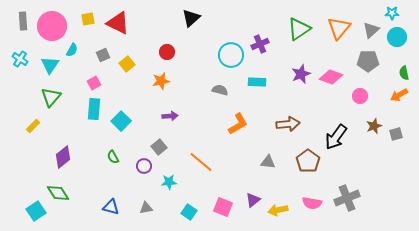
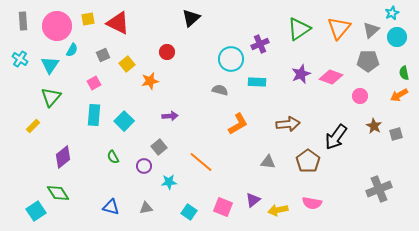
cyan star at (392, 13): rotated 24 degrees counterclockwise
pink circle at (52, 26): moved 5 px right
cyan circle at (231, 55): moved 4 px down
orange star at (161, 81): moved 11 px left
cyan rectangle at (94, 109): moved 6 px down
cyan square at (121, 121): moved 3 px right
brown star at (374, 126): rotated 21 degrees counterclockwise
gray cross at (347, 198): moved 32 px right, 9 px up
